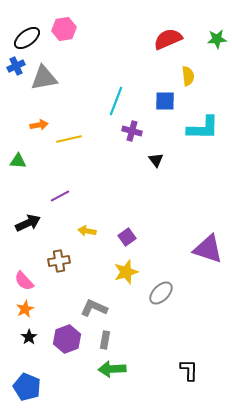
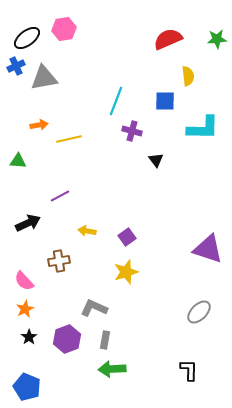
gray ellipse: moved 38 px right, 19 px down
